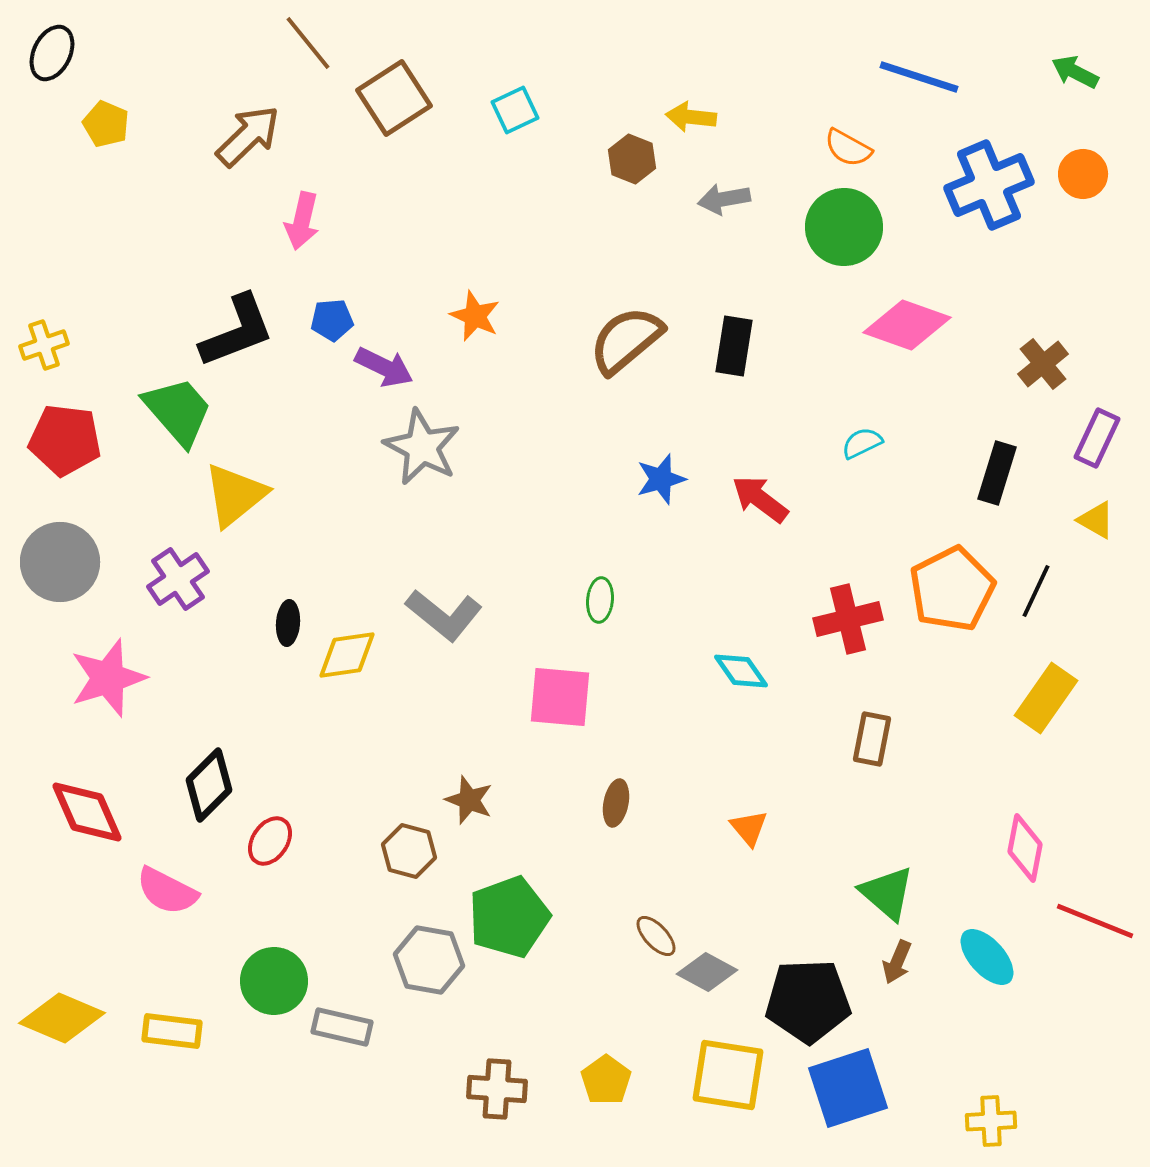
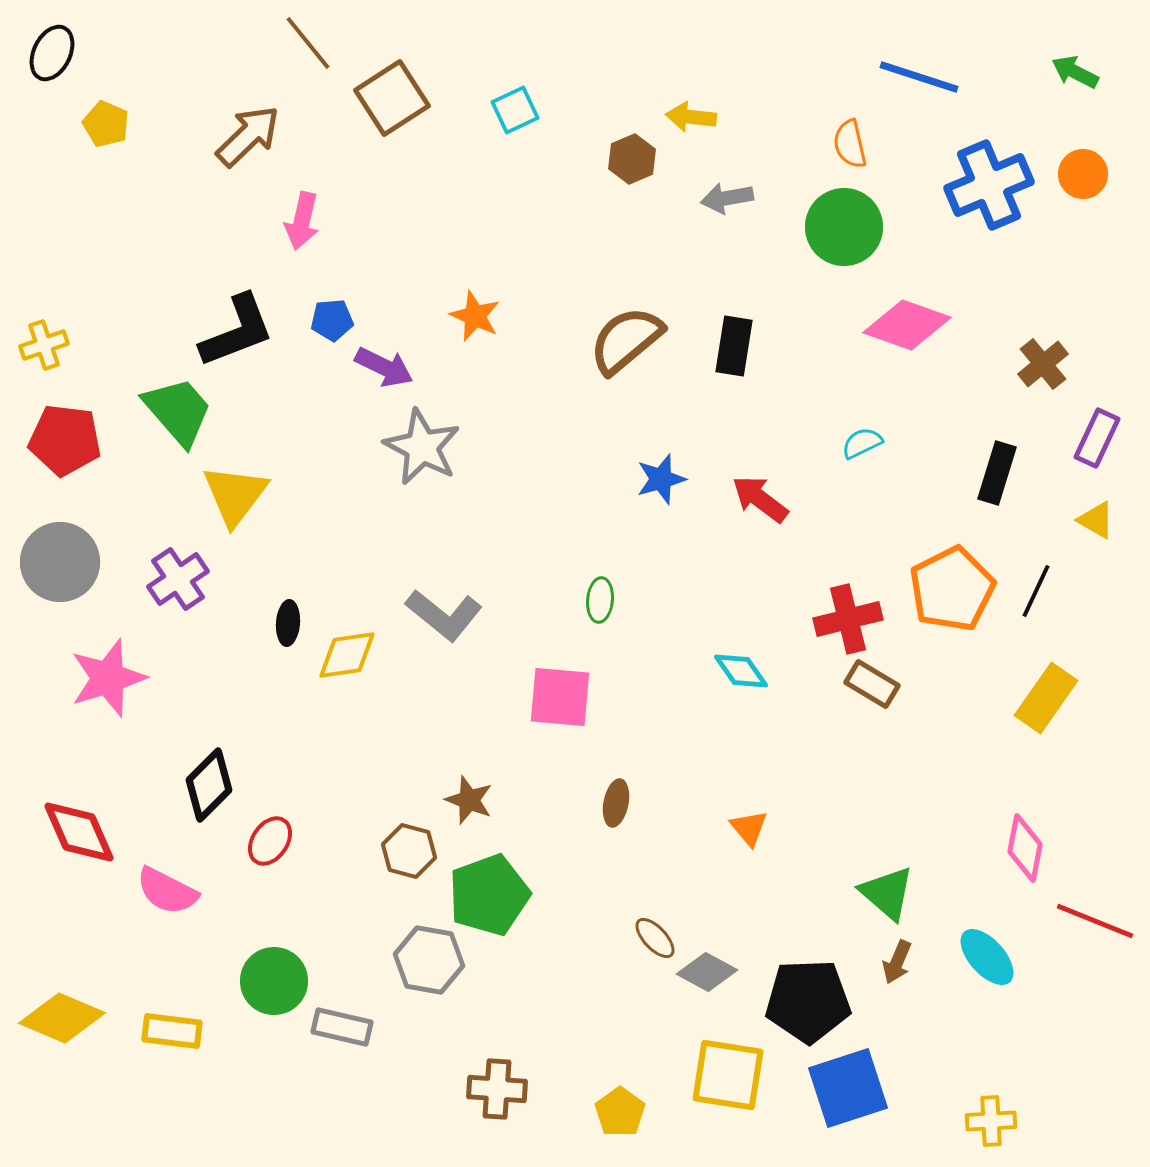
brown square at (394, 98): moved 2 px left
orange semicircle at (848, 148): moved 2 px right, 4 px up; rotated 48 degrees clockwise
brown hexagon at (632, 159): rotated 15 degrees clockwise
gray arrow at (724, 199): moved 3 px right, 1 px up
yellow triangle at (235, 495): rotated 14 degrees counterclockwise
brown rectangle at (872, 739): moved 55 px up; rotated 70 degrees counterclockwise
red diamond at (87, 812): moved 8 px left, 20 px down
green pentagon at (509, 917): moved 20 px left, 22 px up
brown ellipse at (656, 936): moved 1 px left, 2 px down
yellow pentagon at (606, 1080): moved 14 px right, 32 px down
